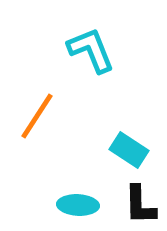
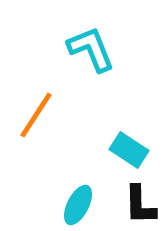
cyan L-shape: moved 1 px up
orange line: moved 1 px left, 1 px up
cyan ellipse: rotated 66 degrees counterclockwise
